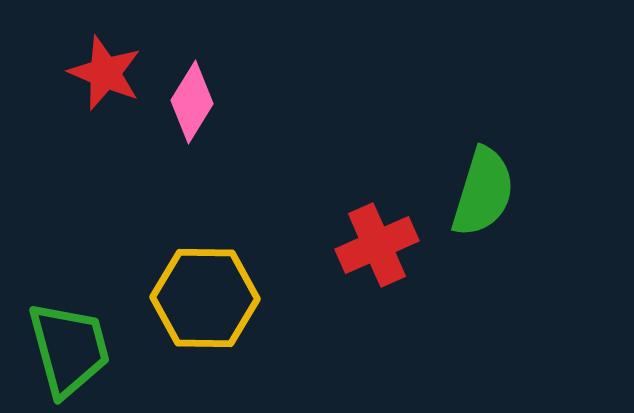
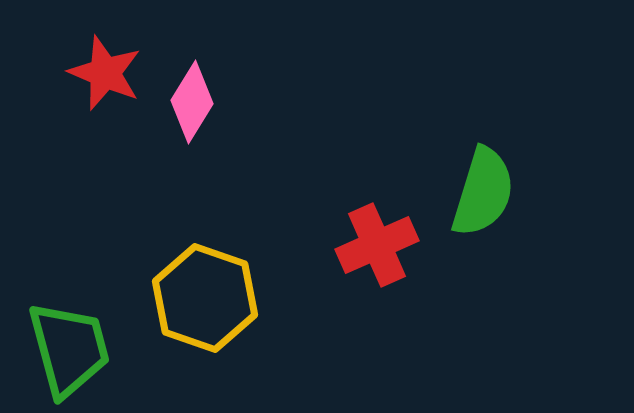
yellow hexagon: rotated 18 degrees clockwise
